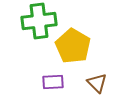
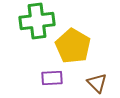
green cross: moved 2 px left
purple rectangle: moved 1 px left, 4 px up
